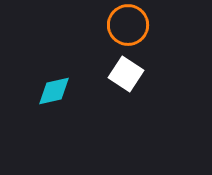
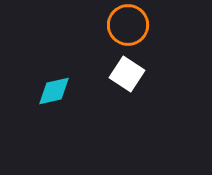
white square: moved 1 px right
